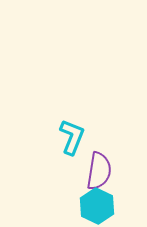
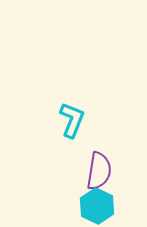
cyan L-shape: moved 17 px up
